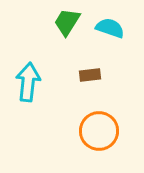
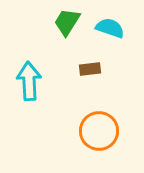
brown rectangle: moved 6 px up
cyan arrow: moved 1 px right, 1 px up; rotated 9 degrees counterclockwise
